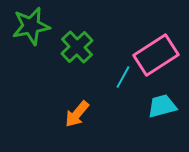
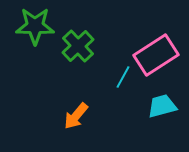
green star: moved 4 px right; rotated 12 degrees clockwise
green cross: moved 1 px right, 1 px up
orange arrow: moved 1 px left, 2 px down
